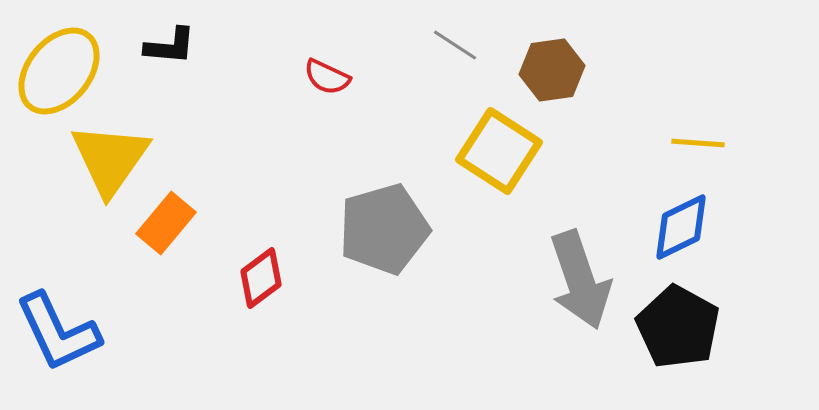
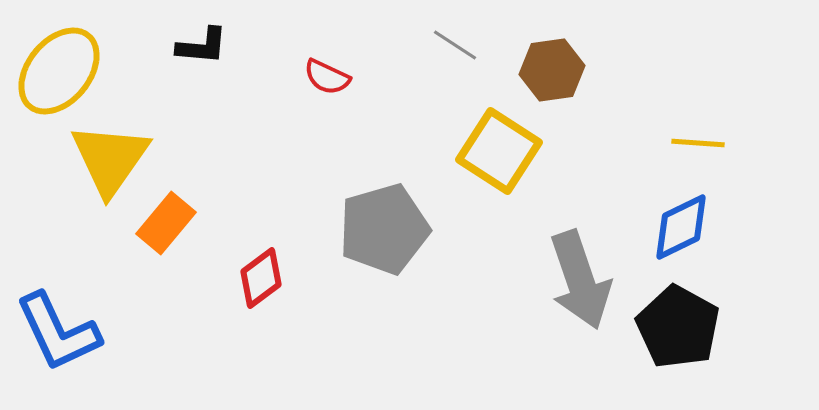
black L-shape: moved 32 px right
